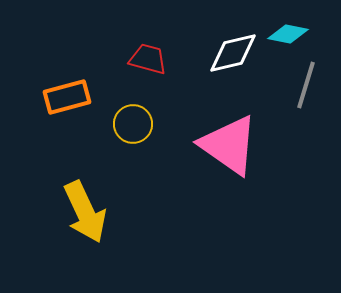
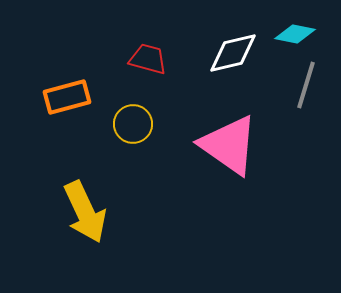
cyan diamond: moved 7 px right
